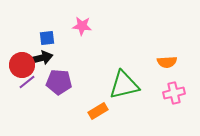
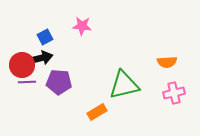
blue square: moved 2 px left, 1 px up; rotated 21 degrees counterclockwise
purple line: rotated 36 degrees clockwise
orange rectangle: moved 1 px left, 1 px down
